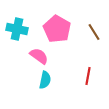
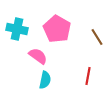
brown line: moved 3 px right, 5 px down
pink semicircle: moved 1 px left
